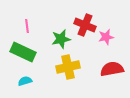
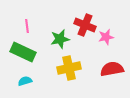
green star: moved 1 px left
yellow cross: moved 1 px right, 1 px down
